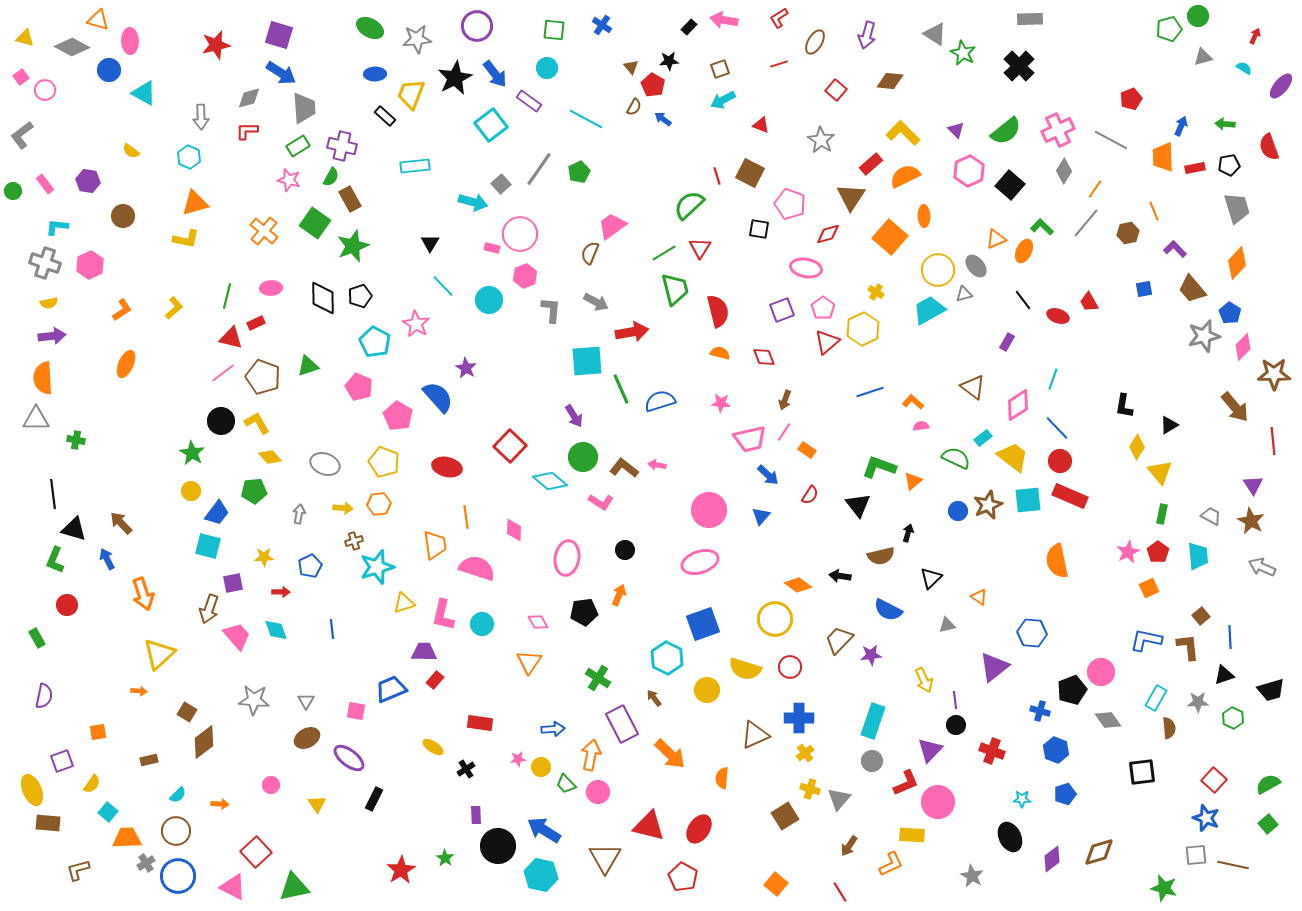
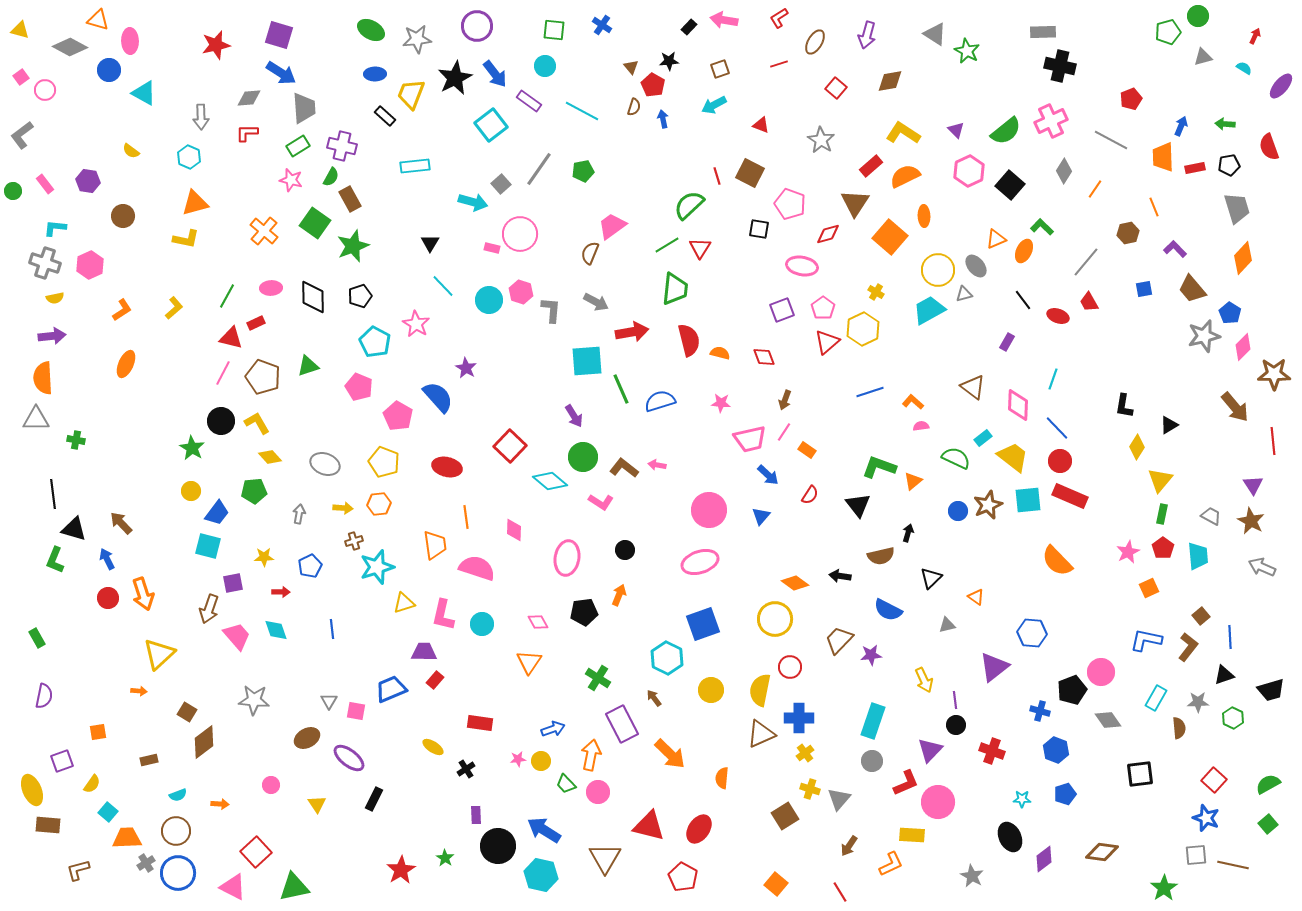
gray rectangle at (1030, 19): moved 13 px right, 13 px down
green ellipse at (370, 28): moved 1 px right, 2 px down
green pentagon at (1169, 29): moved 1 px left, 3 px down
yellow triangle at (25, 38): moved 5 px left, 8 px up
gray diamond at (72, 47): moved 2 px left
green star at (963, 53): moved 4 px right, 2 px up
black cross at (1019, 66): moved 41 px right; rotated 32 degrees counterclockwise
cyan circle at (547, 68): moved 2 px left, 2 px up
brown diamond at (890, 81): rotated 16 degrees counterclockwise
red square at (836, 90): moved 2 px up
gray diamond at (249, 98): rotated 10 degrees clockwise
cyan arrow at (723, 100): moved 9 px left, 5 px down
brown semicircle at (634, 107): rotated 12 degrees counterclockwise
cyan line at (586, 119): moved 4 px left, 8 px up
blue arrow at (663, 119): rotated 42 degrees clockwise
pink cross at (1058, 130): moved 7 px left, 9 px up
red L-shape at (247, 131): moved 2 px down
yellow L-shape at (903, 133): rotated 12 degrees counterclockwise
red rectangle at (871, 164): moved 2 px down
green pentagon at (579, 172): moved 4 px right, 1 px up; rotated 15 degrees clockwise
pink star at (289, 180): moved 2 px right
brown triangle at (851, 197): moved 4 px right, 6 px down
orange line at (1154, 211): moved 4 px up
gray line at (1086, 223): moved 39 px down
cyan L-shape at (57, 227): moved 2 px left, 1 px down
green line at (664, 253): moved 3 px right, 8 px up
orange diamond at (1237, 263): moved 6 px right, 5 px up
pink ellipse at (806, 268): moved 4 px left, 2 px up
pink hexagon at (525, 276): moved 4 px left, 16 px down; rotated 20 degrees counterclockwise
green trapezoid at (675, 289): rotated 20 degrees clockwise
green line at (227, 296): rotated 15 degrees clockwise
black diamond at (323, 298): moved 10 px left, 1 px up
yellow semicircle at (49, 303): moved 6 px right, 5 px up
red semicircle at (718, 311): moved 29 px left, 29 px down
pink line at (223, 373): rotated 25 degrees counterclockwise
pink diamond at (1018, 405): rotated 56 degrees counterclockwise
green star at (192, 453): moved 5 px up
yellow triangle at (1160, 472): moved 8 px down; rotated 20 degrees clockwise
red pentagon at (1158, 552): moved 5 px right, 4 px up
orange semicircle at (1057, 561): rotated 32 degrees counterclockwise
orange diamond at (798, 585): moved 3 px left, 2 px up
orange triangle at (979, 597): moved 3 px left
red circle at (67, 605): moved 41 px right, 7 px up
brown L-shape at (1188, 647): rotated 44 degrees clockwise
yellow semicircle at (745, 669): moved 15 px right, 21 px down; rotated 84 degrees clockwise
yellow circle at (707, 690): moved 4 px right
gray triangle at (306, 701): moved 23 px right
brown semicircle at (1169, 728): moved 10 px right
blue arrow at (553, 729): rotated 15 degrees counterclockwise
brown triangle at (755, 735): moved 6 px right, 1 px up
yellow circle at (541, 767): moved 6 px up
black square at (1142, 772): moved 2 px left, 2 px down
cyan semicircle at (178, 795): rotated 24 degrees clockwise
brown rectangle at (48, 823): moved 2 px down
brown diamond at (1099, 852): moved 3 px right; rotated 24 degrees clockwise
purple diamond at (1052, 859): moved 8 px left
blue circle at (178, 876): moved 3 px up
green star at (1164, 888): rotated 24 degrees clockwise
